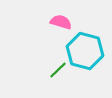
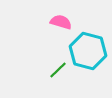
cyan hexagon: moved 3 px right
